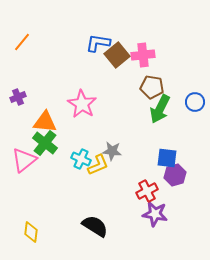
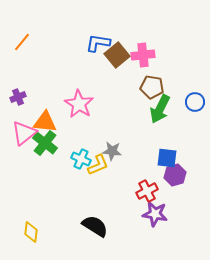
pink star: moved 3 px left
pink triangle: moved 27 px up
